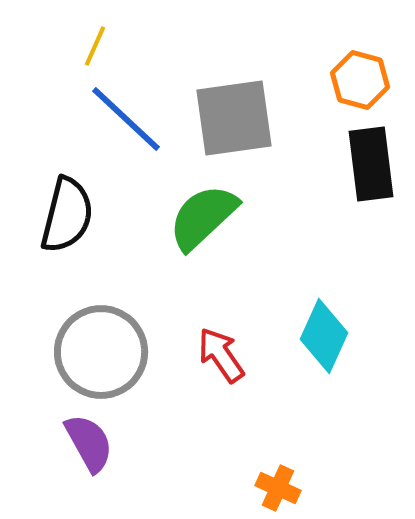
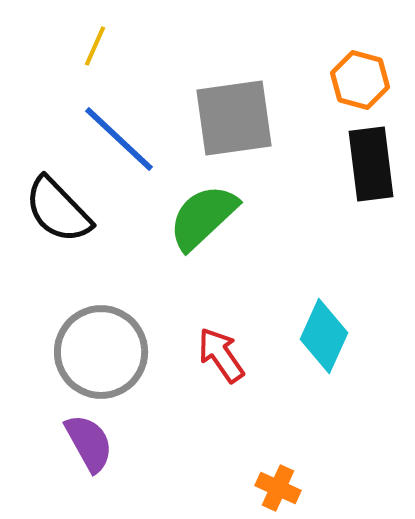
blue line: moved 7 px left, 20 px down
black semicircle: moved 9 px left, 5 px up; rotated 122 degrees clockwise
